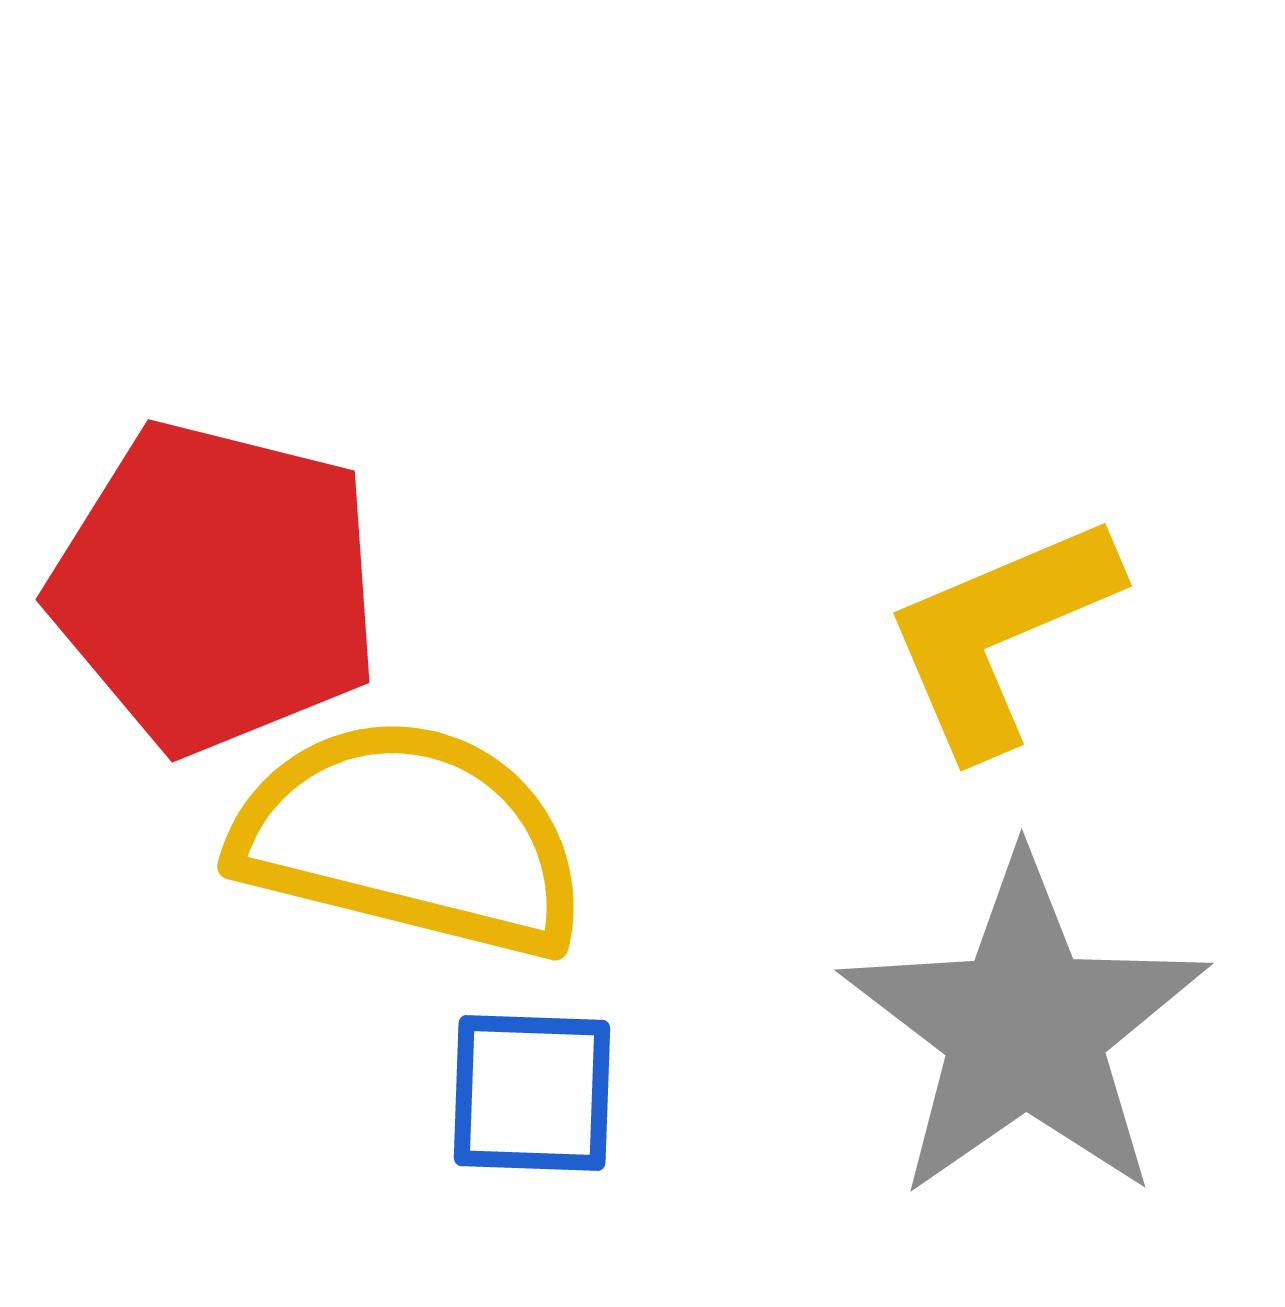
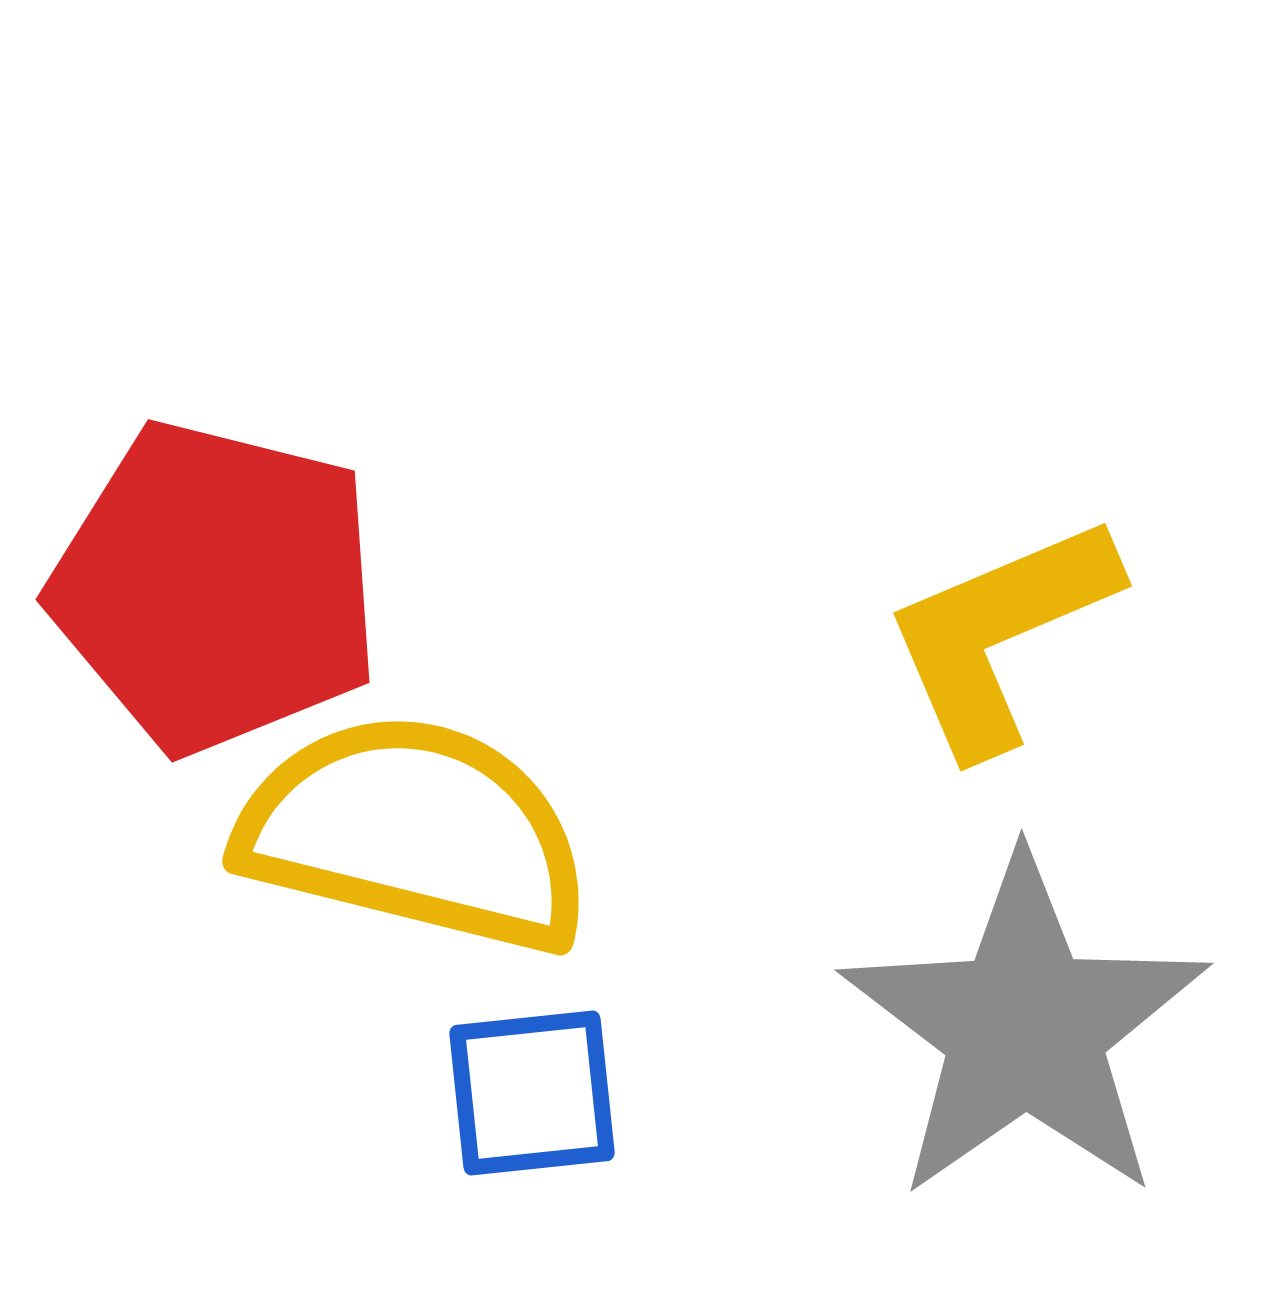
yellow semicircle: moved 5 px right, 5 px up
blue square: rotated 8 degrees counterclockwise
